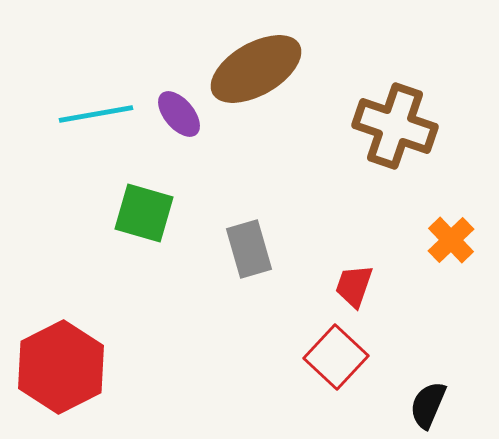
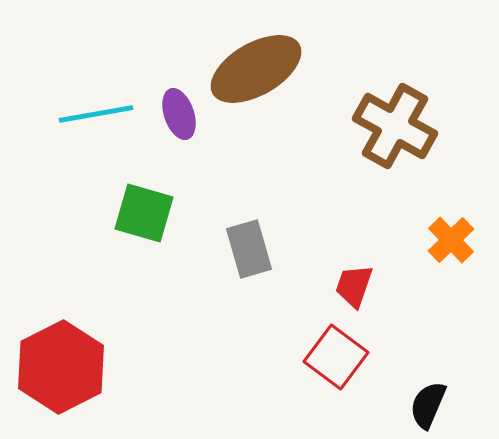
purple ellipse: rotated 21 degrees clockwise
brown cross: rotated 10 degrees clockwise
red square: rotated 6 degrees counterclockwise
